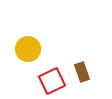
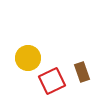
yellow circle: moved 9 px down
